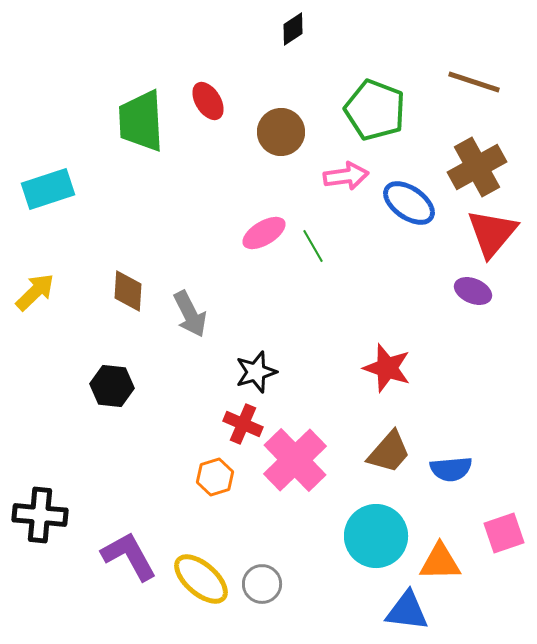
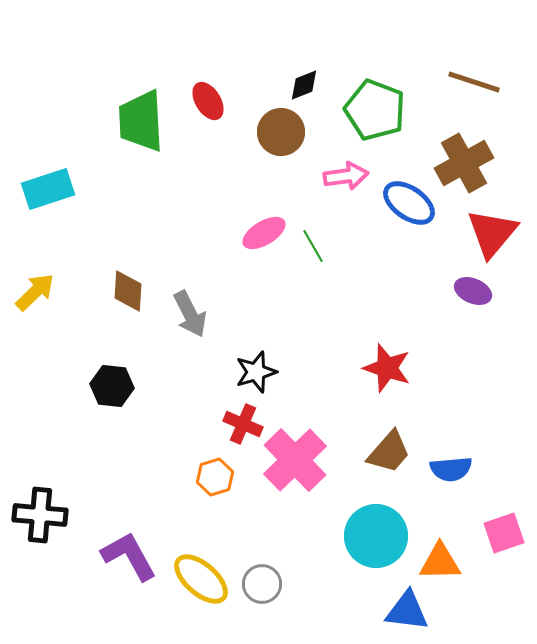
black diamond: moved 11 px right, 56 px down; rotated 12 degrees clockwise
brown cross: moved 13 px left, 4 px up
